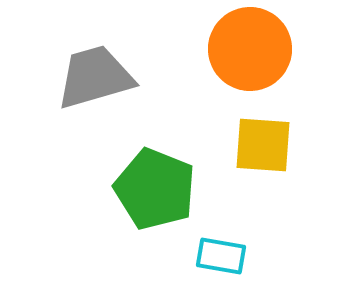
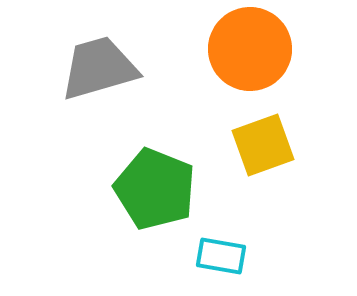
gray trapezoid: moved 4 px right, 9 px up
yellow square: rotated 24 degrees counterclockwise
